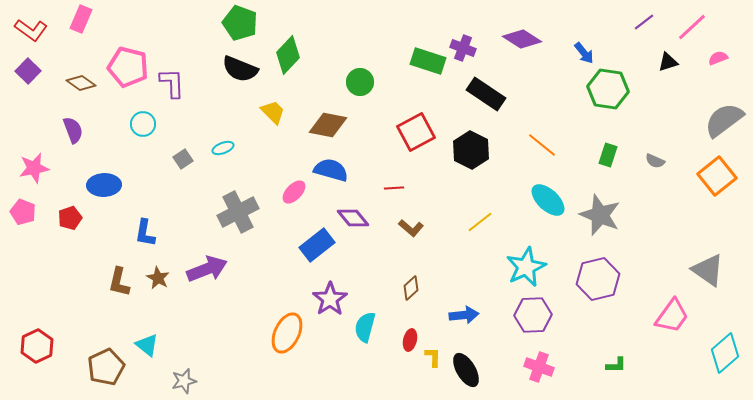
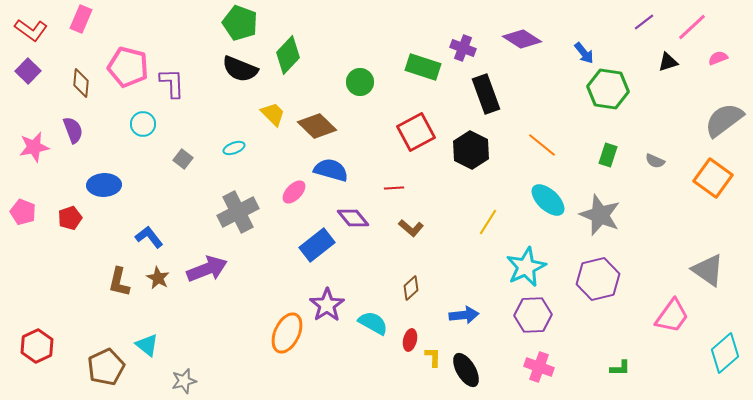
green rectangle at (428, 61): moved 5 px left, 6 px down
brown diamond at (81, 83): rotated 60 degrees clockwise
black rectangle at (486, 94): rotated 36 degrees clockwise
yellow trapezoid at (273, 112): moved 2 px down
brown diamond at (328, 125): moved 11 px left, 1 px down; rotated 33 degrees clockwise
cyan ellipse at (223, 148): moved 11 px right
gray square at (183, 159): rotated 18 degrees counterclockwise
pink star at (34, 168): moved 21 px up
orange square at (717, 176): moved 4 px left, 2 px down; rotated 15 degrees counterclockwise
yellow line at (480, 222): moved 8 px right; rotated 20 degrees counterclockwise
blue L-shape at (145, 233): moved 4 px right, 4 px down; rotated 132 degrees clockwise
purple star at (330, 299): moved 3 px left, 6 px down
cyan semicircle at (365, 327): moved 8 px right, 4 px up; rotated 104 degrees clockwise
green L-shape at (616, 365): moved 4 px right, 3 px down
